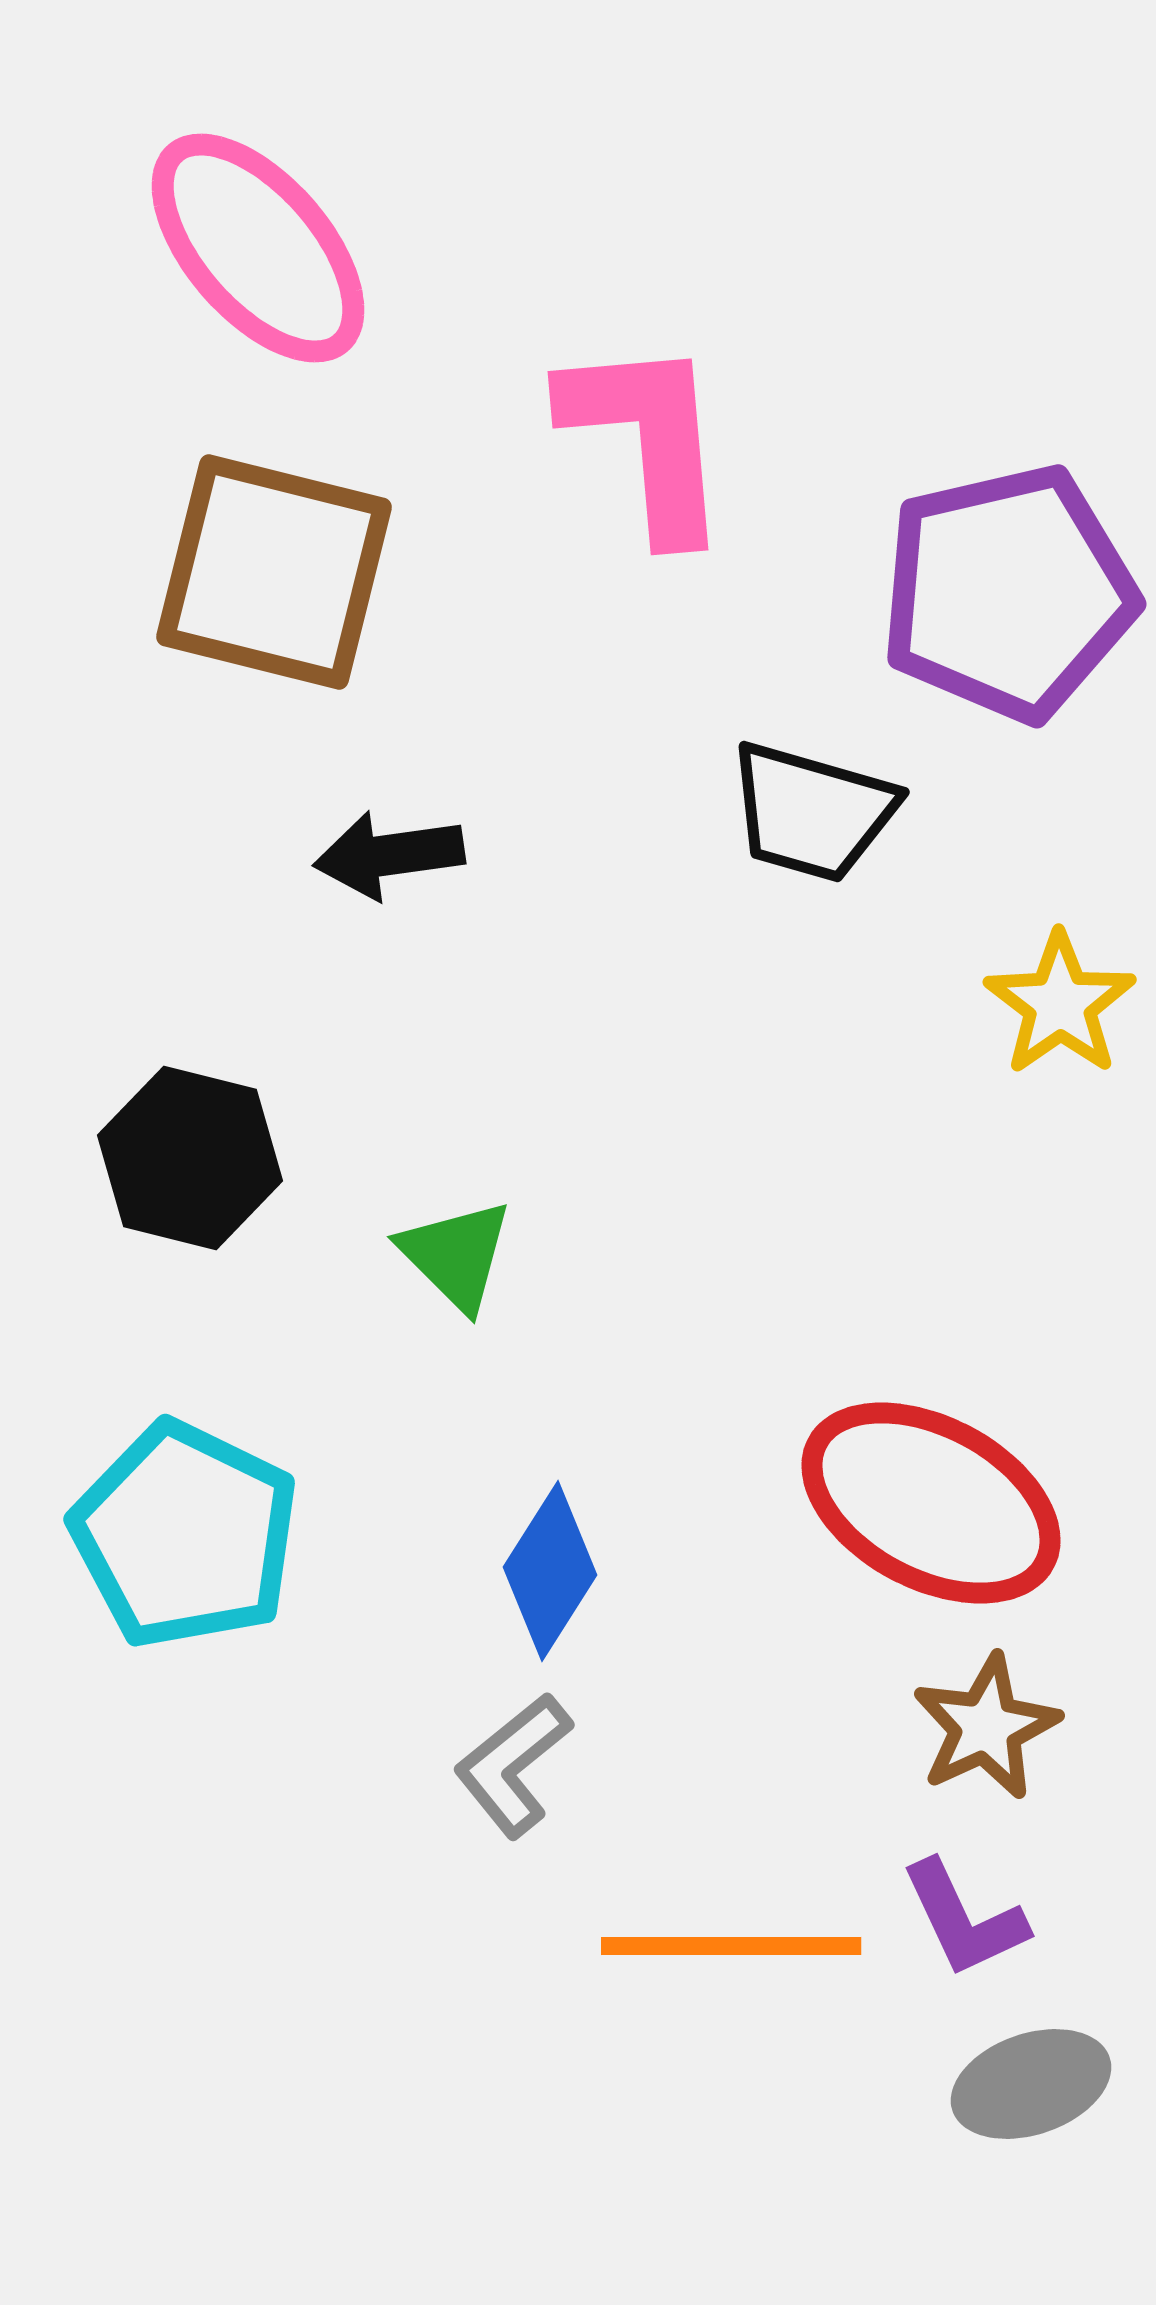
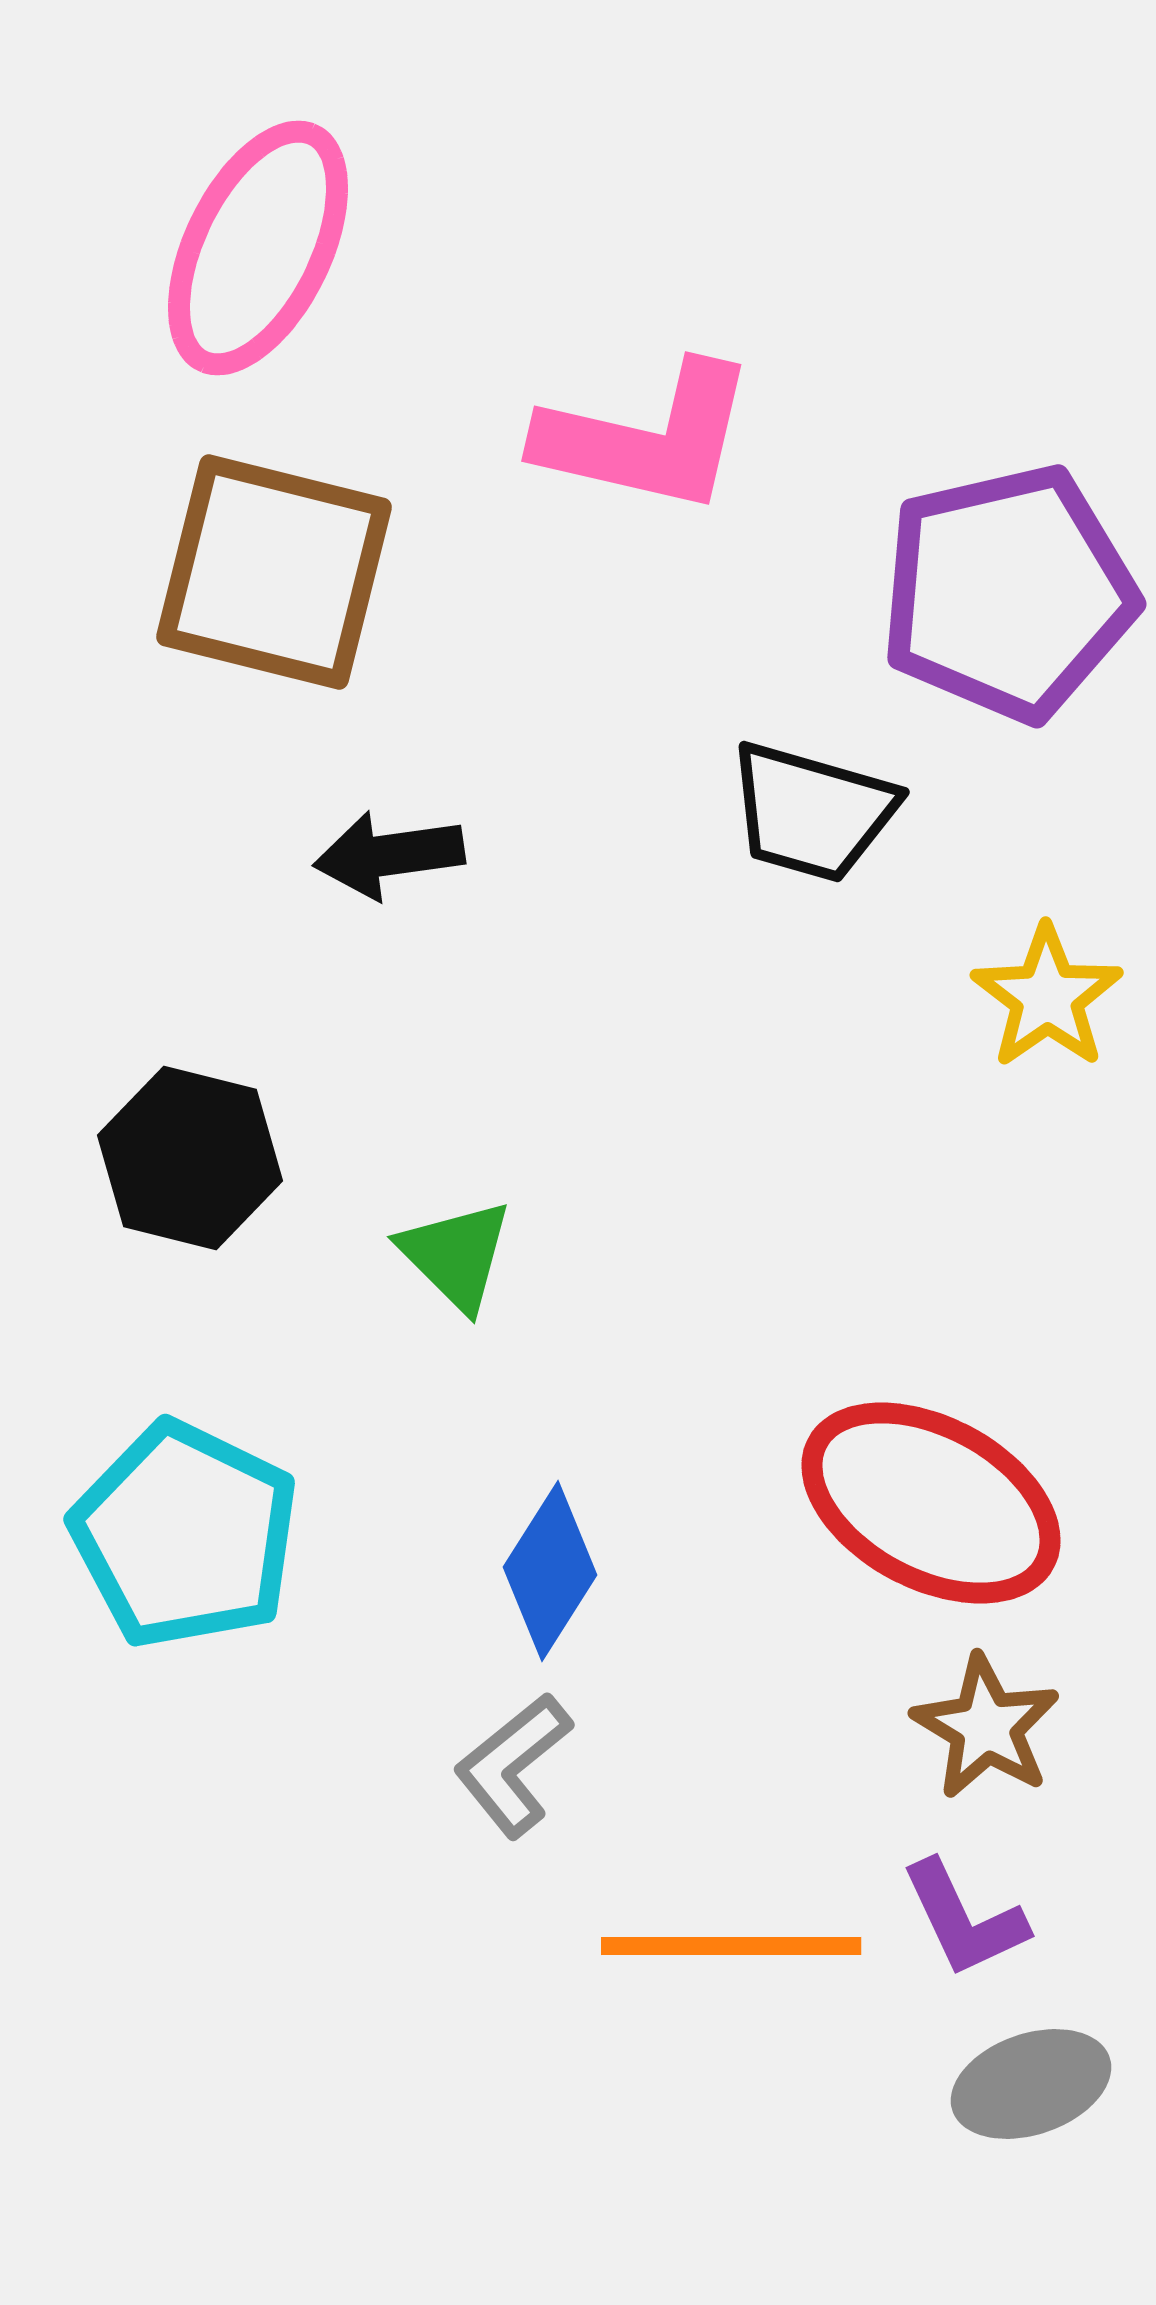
pink ellipse: rotated 67 degrees clockwise
pink L-shape: rotated 108 degrees clockwise
yellow star: moved 13 px left, 7 px up
brown star: rotated 16 degrees counterclockwise
